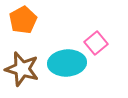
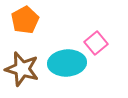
orange pentagon: moved 2 px right
